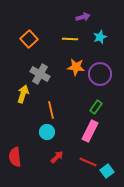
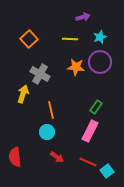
purple circle: moved 12 px up
red arrow: rotated 80 degrees clockwise
